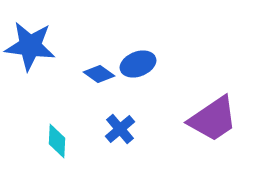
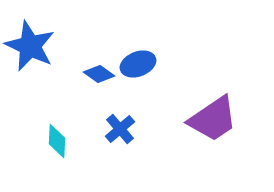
blue star: rotated 18 degrees clockwise
